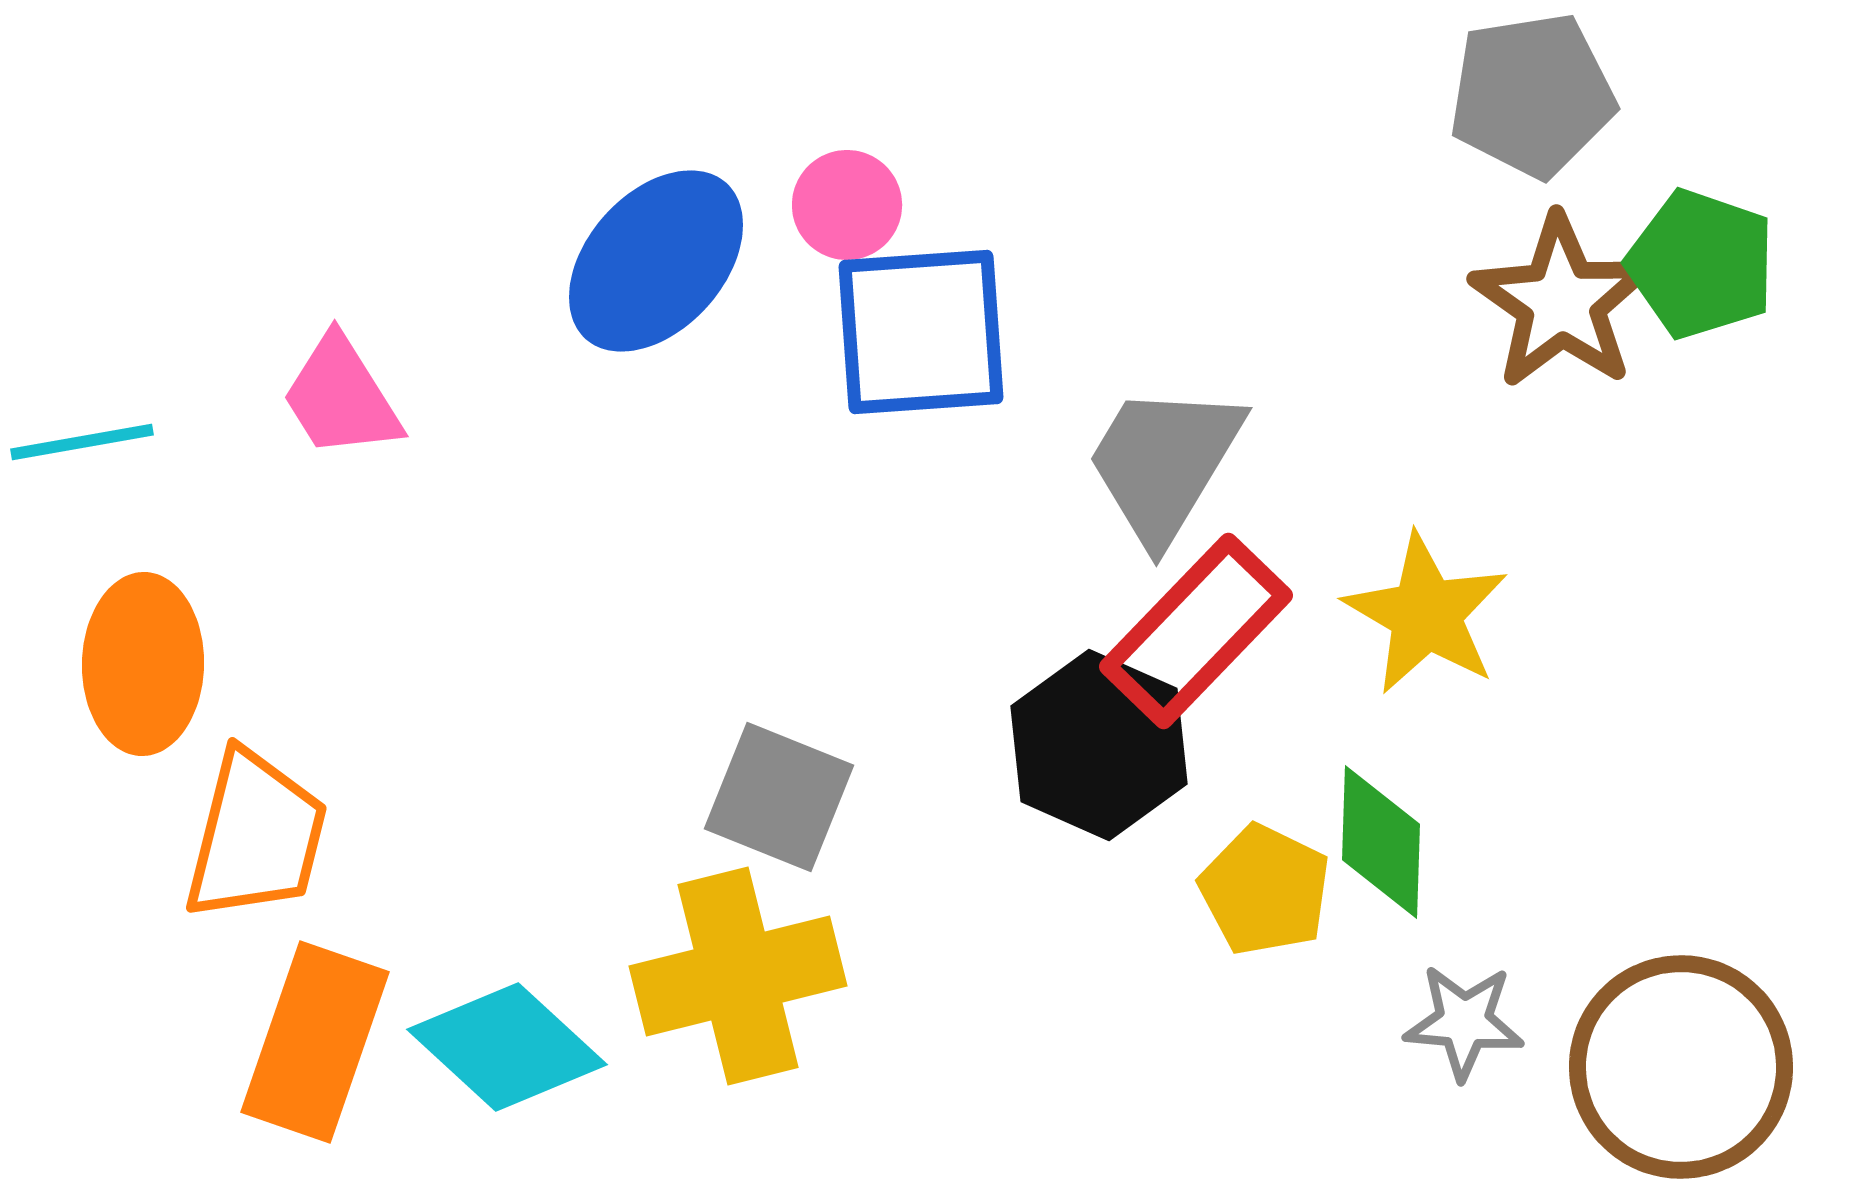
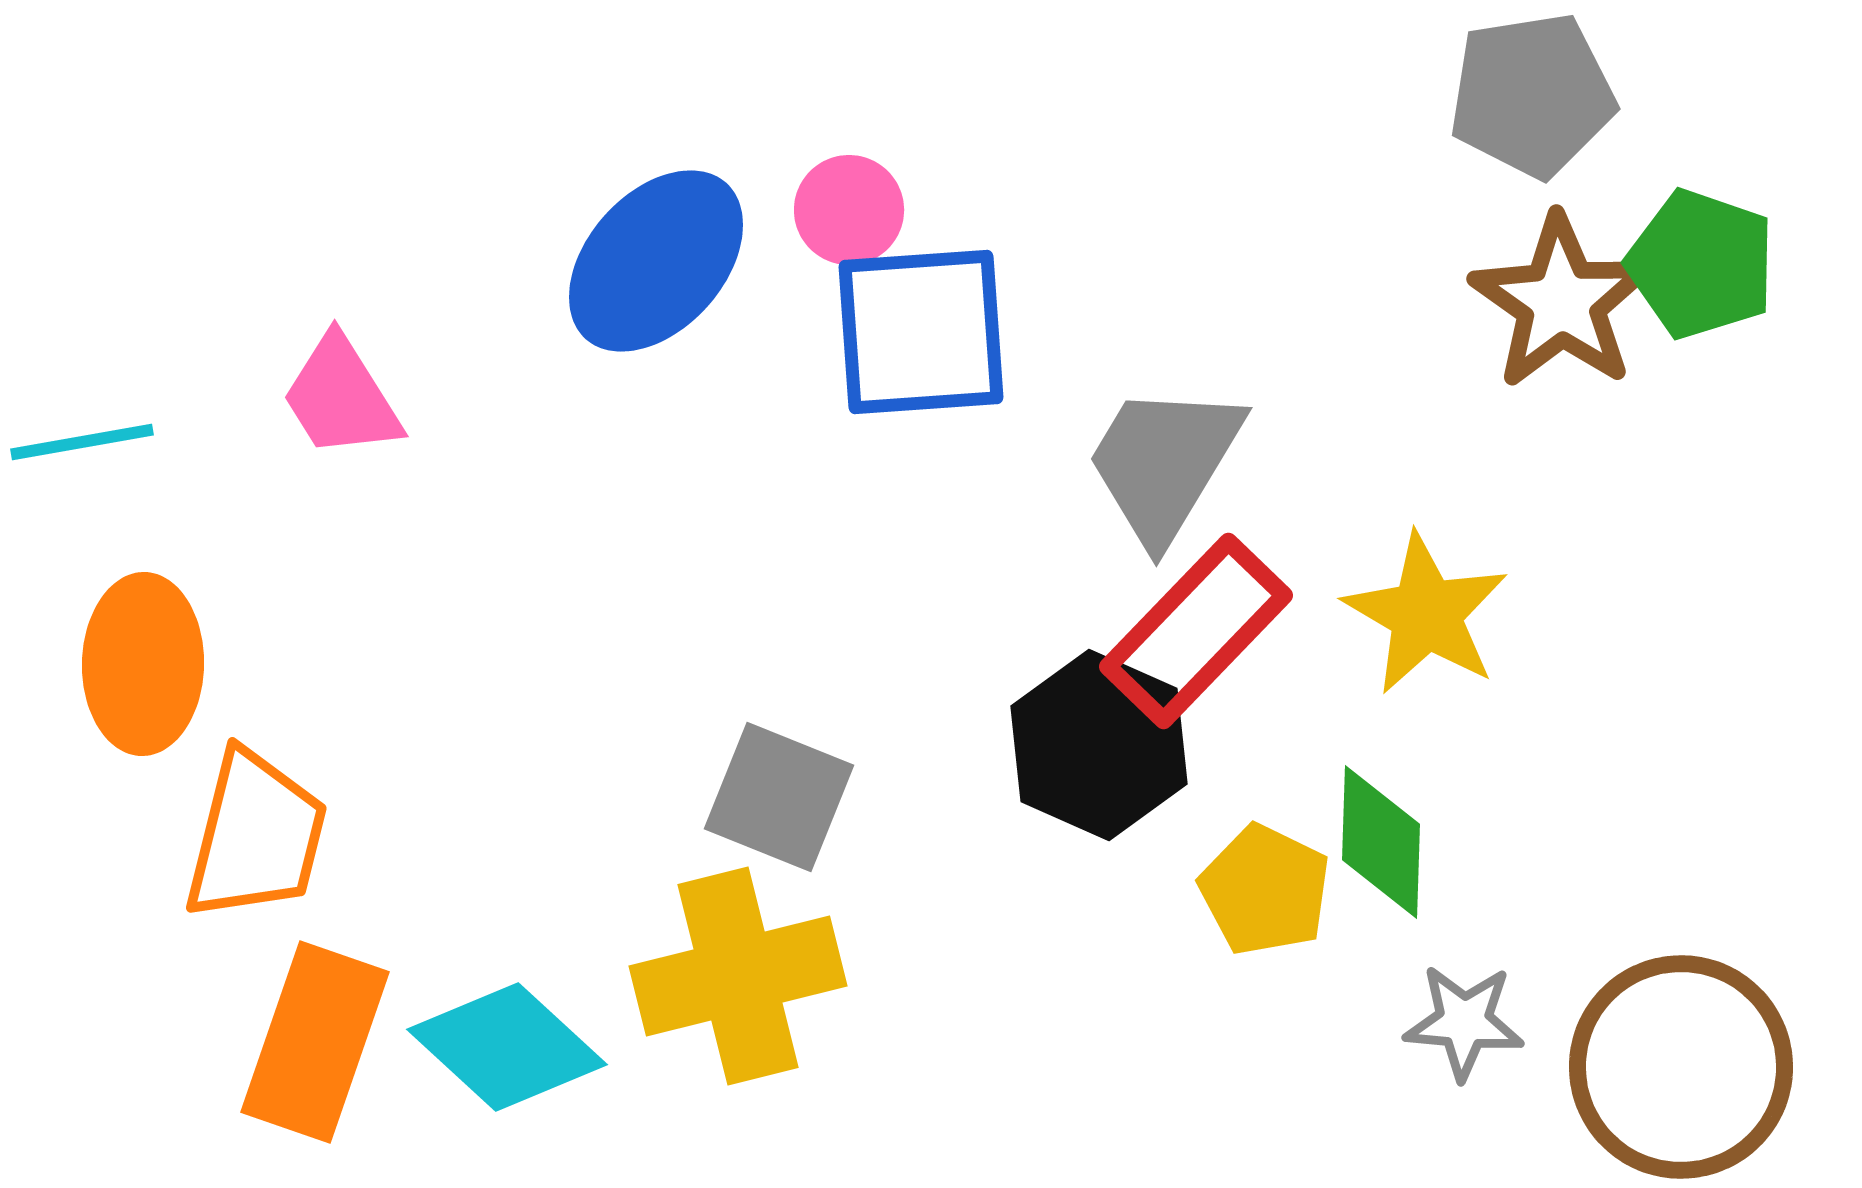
pink circle: moved 2 px right, 5 px down
